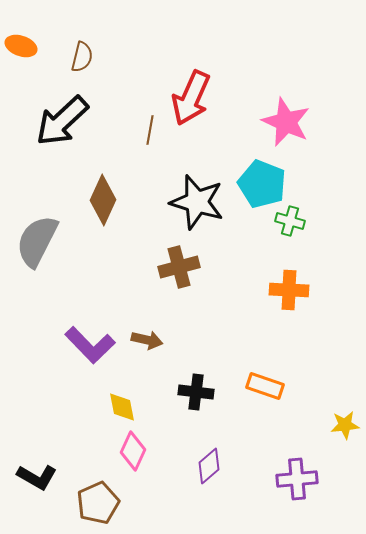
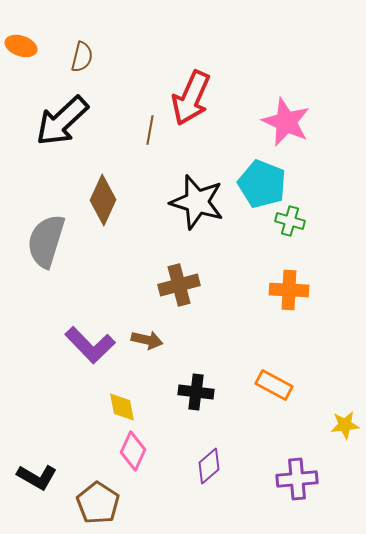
gray semicircle: moved 9 px right; rotated 10 degrees counterclockwise
brown cross: moved 18 px down
orange rectangle: moved 9 px right, 1 px up; rotated 9 degrees clockwise
brown pentagon: rotated 15 degrees counterclockwise
